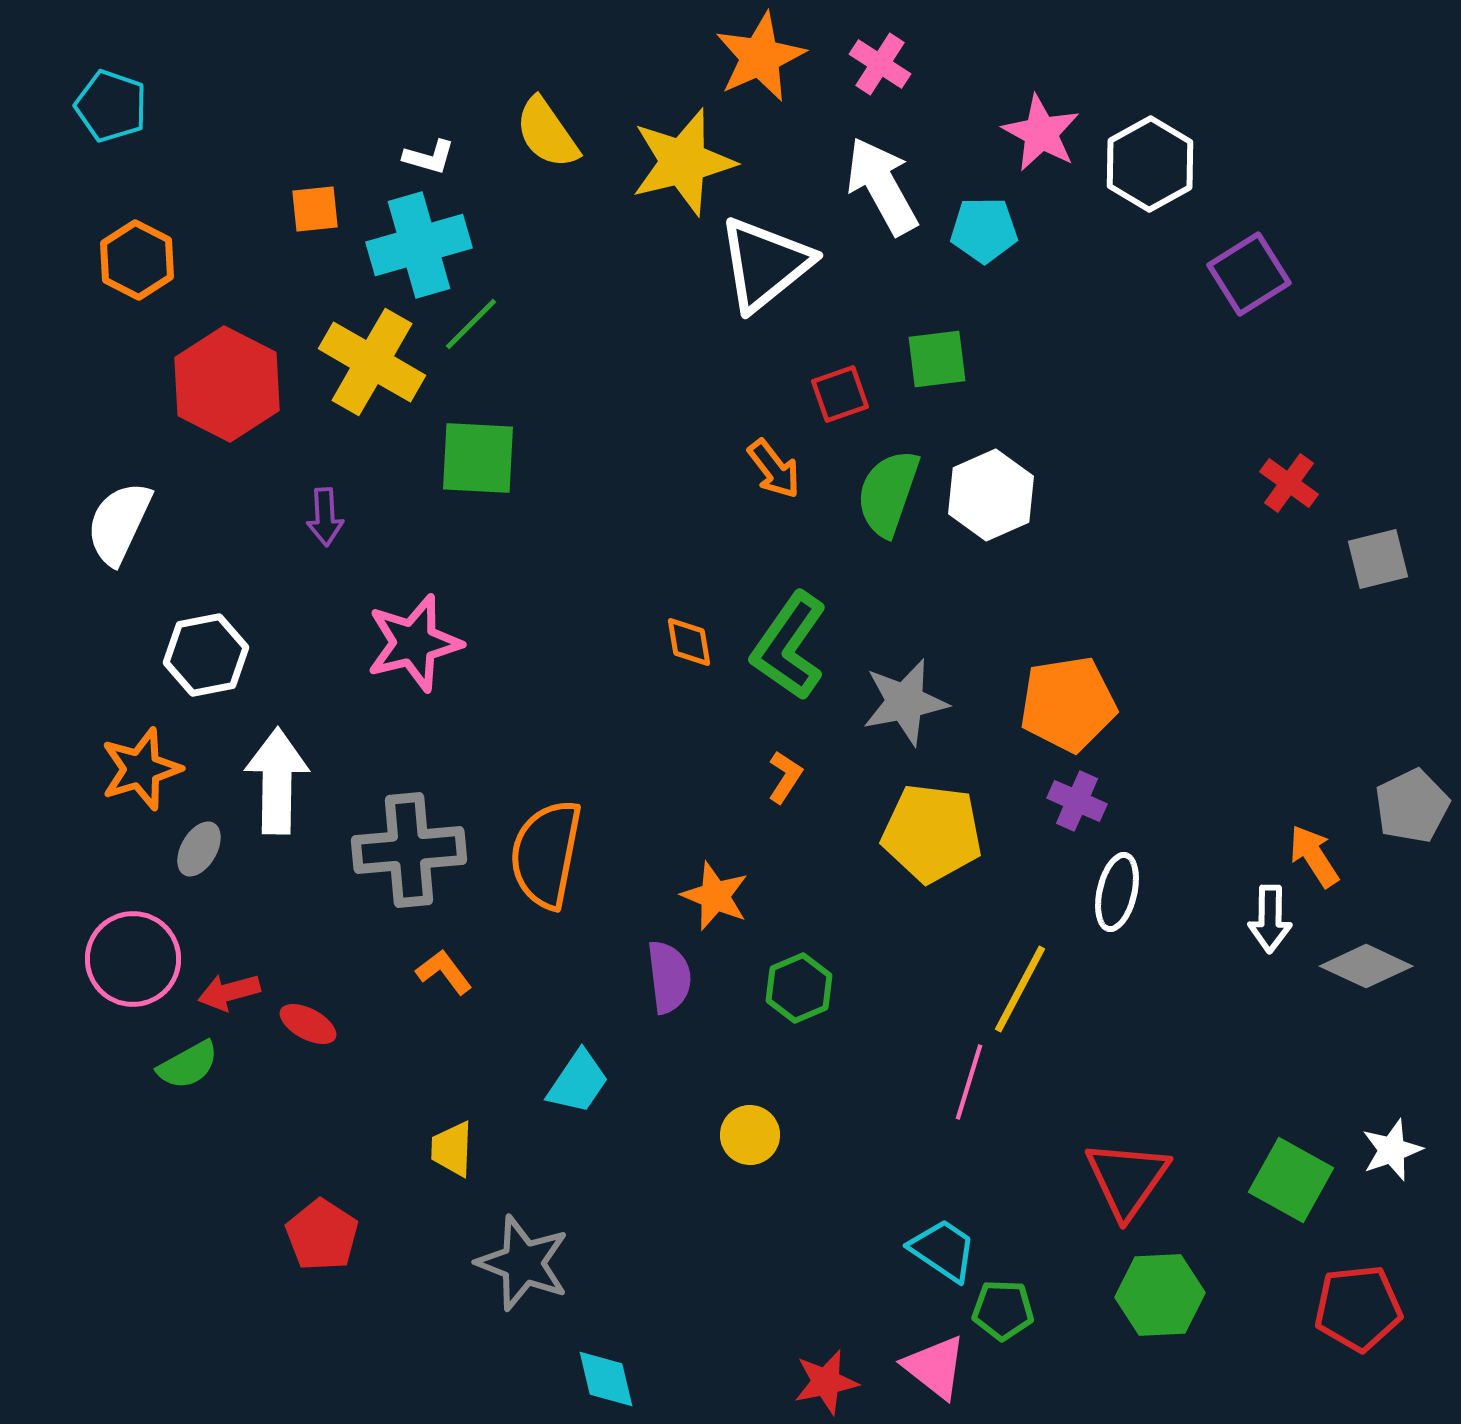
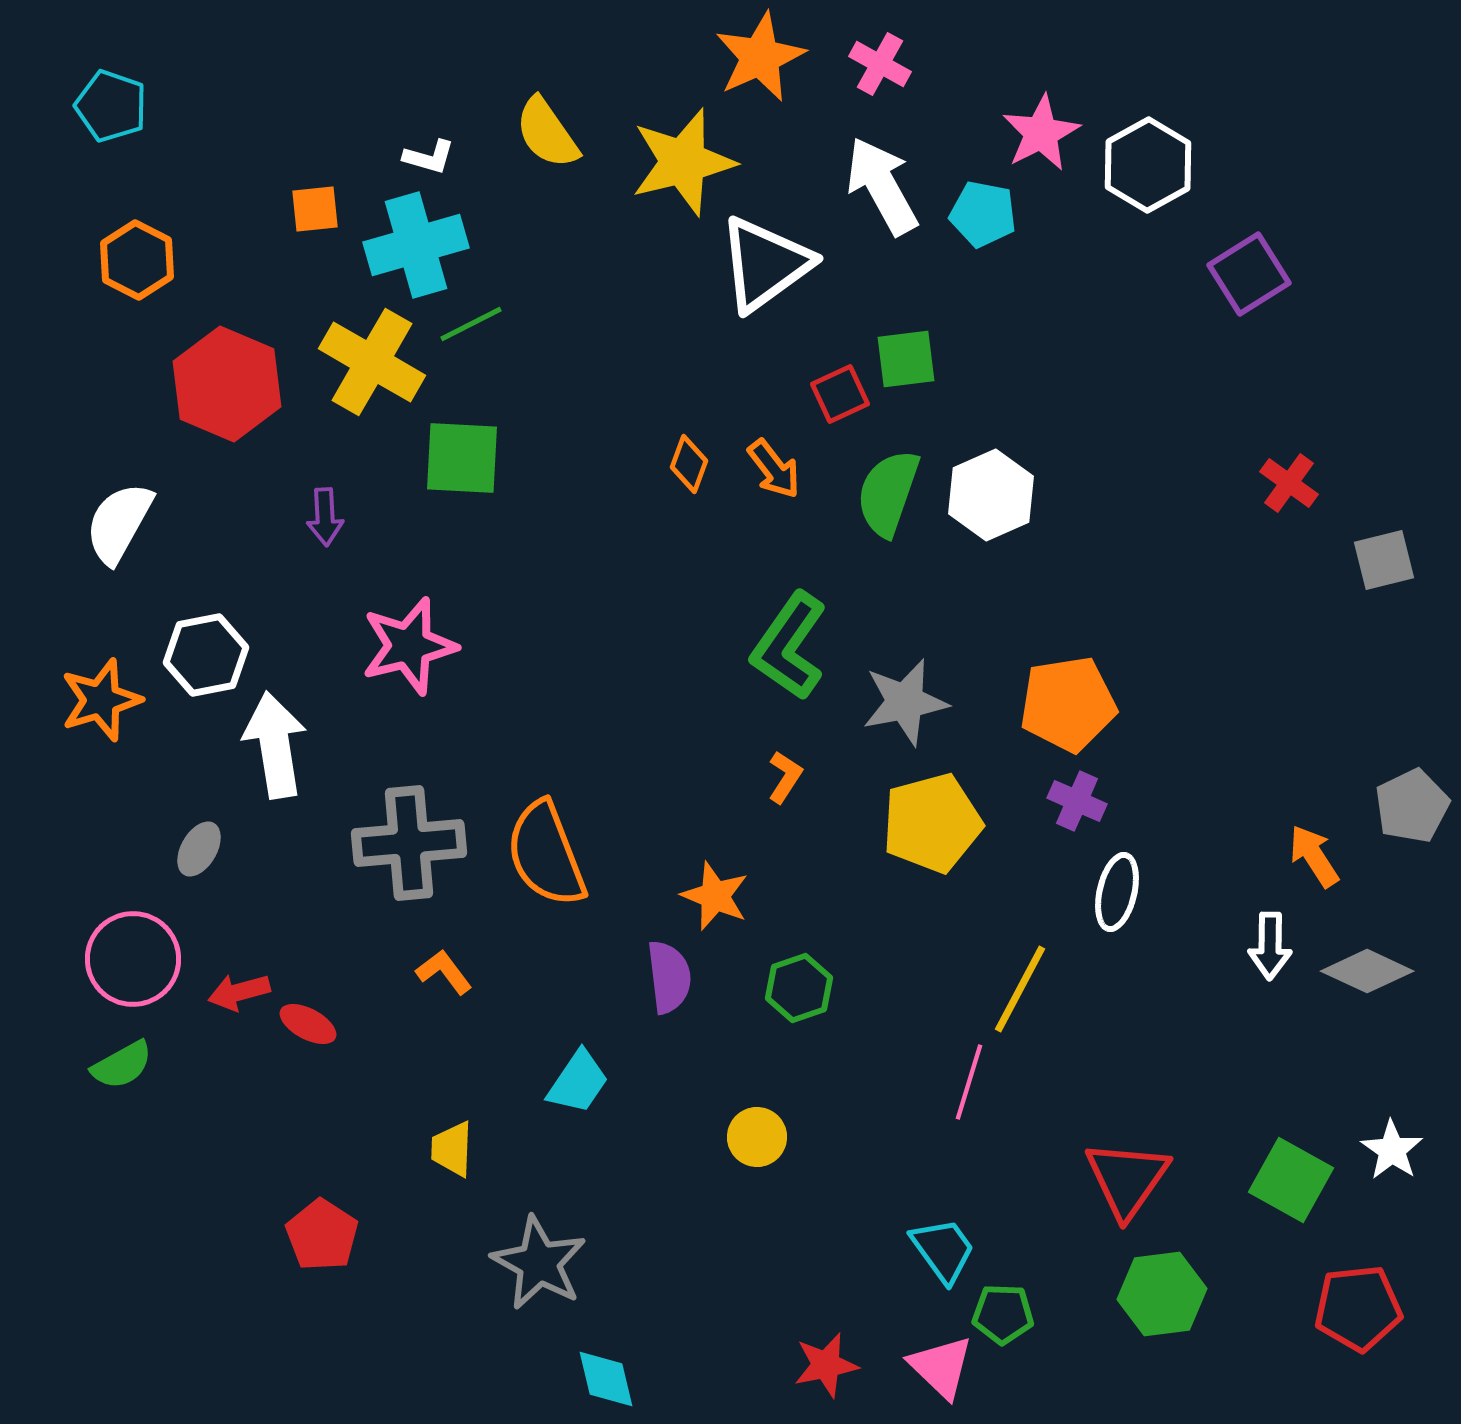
pink cross at (880, 64): rotated 4 degrees counterclockwise
pink star at (1041, 133): rotated 16 degrees clockwise
white hexagon at (1150, 164): moved 2 px left, 1 px down
cyan pentagon at (984, 230): moved 1 px left, 16 px up; rotated 12 degrees clockwise
cyan cross at (419, 245): moved 3 px left
white triangle at (765, 264): rotated 3 degrees clockwise
green line at (471, 324): rotated 18 degrees clockwise
green square at (937, 359): moved 31 px left
red hexagon at (227, 384): rotated 4 degrees counterclockwise
red square at (840, 394): rotated 6 degrees counterclockwise
green square at (478, 458): moved 16 px left
white semicircle at (119, 523): rotated 4 degrees clockwise
gray square at (1378, 559): moved 6 px right, 1 px down
orange diamond at (689, 642): moved 178 px up; rotated 30 degrees clockwise
pink star at (414, 643): moved 5 px left, 3 px down
orange star at (141, 769): moved 40 px left, 69 px up
white arrow at (277, 781): moved 2 px left, 36 px up; rotated 10 degrees counterclockwise
yellow pentagon at (932, 833): moved 10 px up; rotated 22 degrees counterclockwise
gray cross at (409, 850): moved 7 px up
orange semicircle at (546, 854): rotated 32 degrees counterclockwise
white arrow at (1270, 919): moved 27 px down
gray diamond at (1366, 966): moved 1 px right, 5 px down
green hexagon at (799, 988): rotated 4 degrees clockwise
red arrow at (229, 992): moved 10 px right
green semicircle at (188, 1065): moved 66 px left
yellow circle at (750, 1135): moved 7 px right, 2 px down
white star at (1392, 1150): rotated 18 degrees counterclockwise
cyan trapezoid at (943, 1250): rotated 20 degrees clockwise
gray star at (523, 1263): moved 16 px right; rotated 8 degrees clockwise
green hexagon at (1160, 1295): moved 2 px right, 1 px up; rotated 4 degrees counterclockwise
green pentagon at (1003, 1310): moved 4 px down
pink triangle at (935, 1367): moved 6 px right; rotated 6 degrees clockwise
red star at (826, 1382): moved 17 px up
